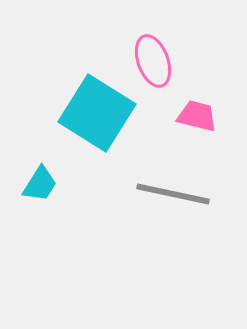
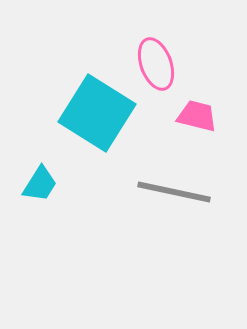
pink ellipse: moved 3 px right, 3 px down
gray line: moved 1 px right, 2 px up
